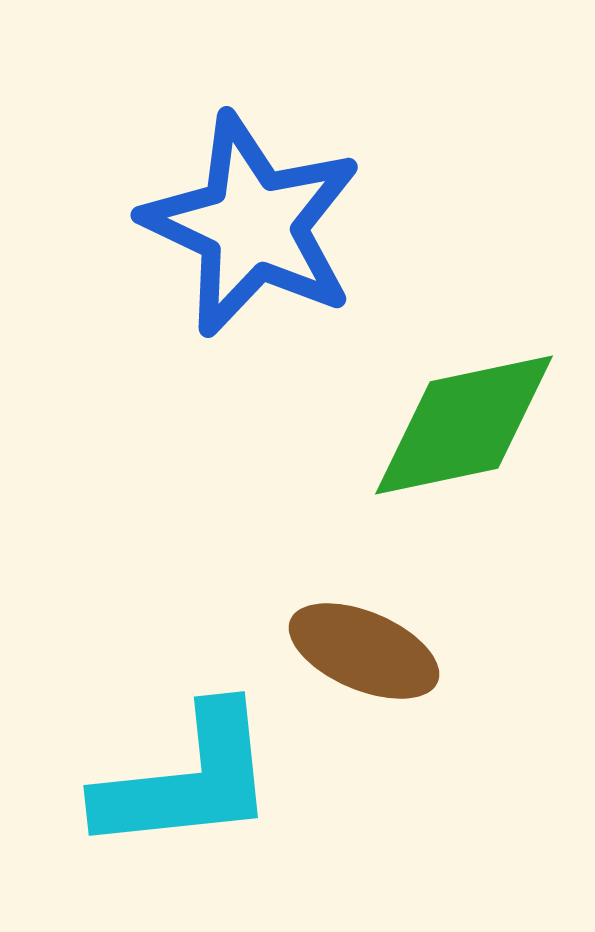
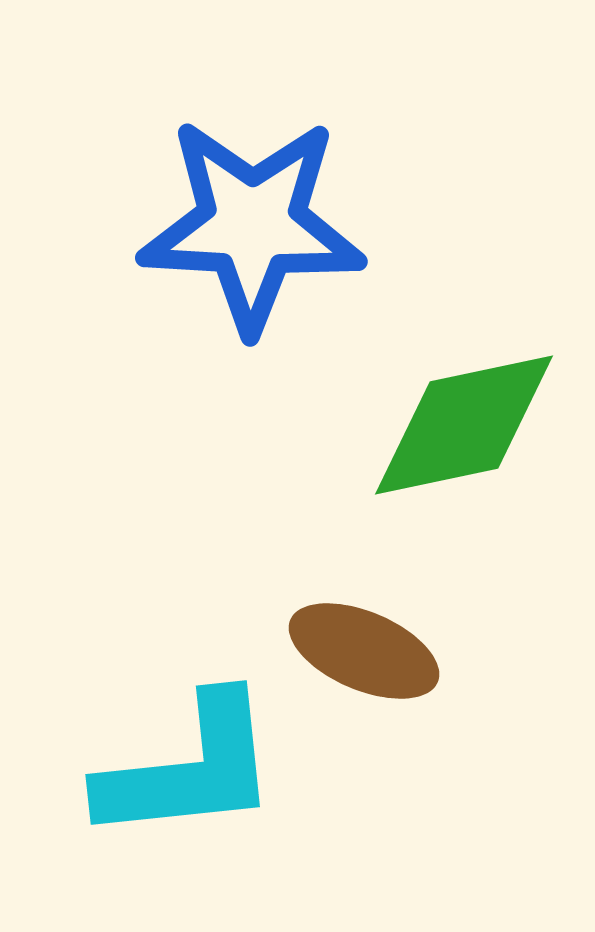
blue star: rotated 22 degrees counterclockwise
cyan L-shape: moved 2 px right, 11 px up
